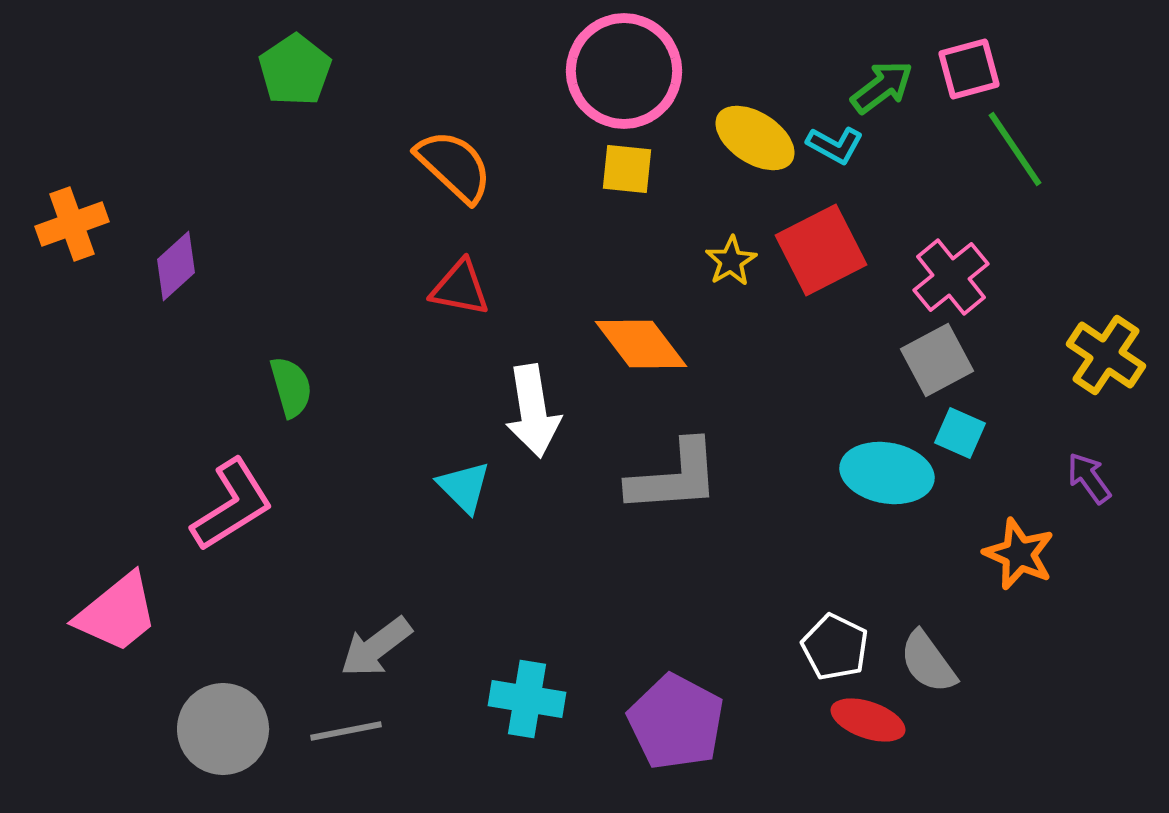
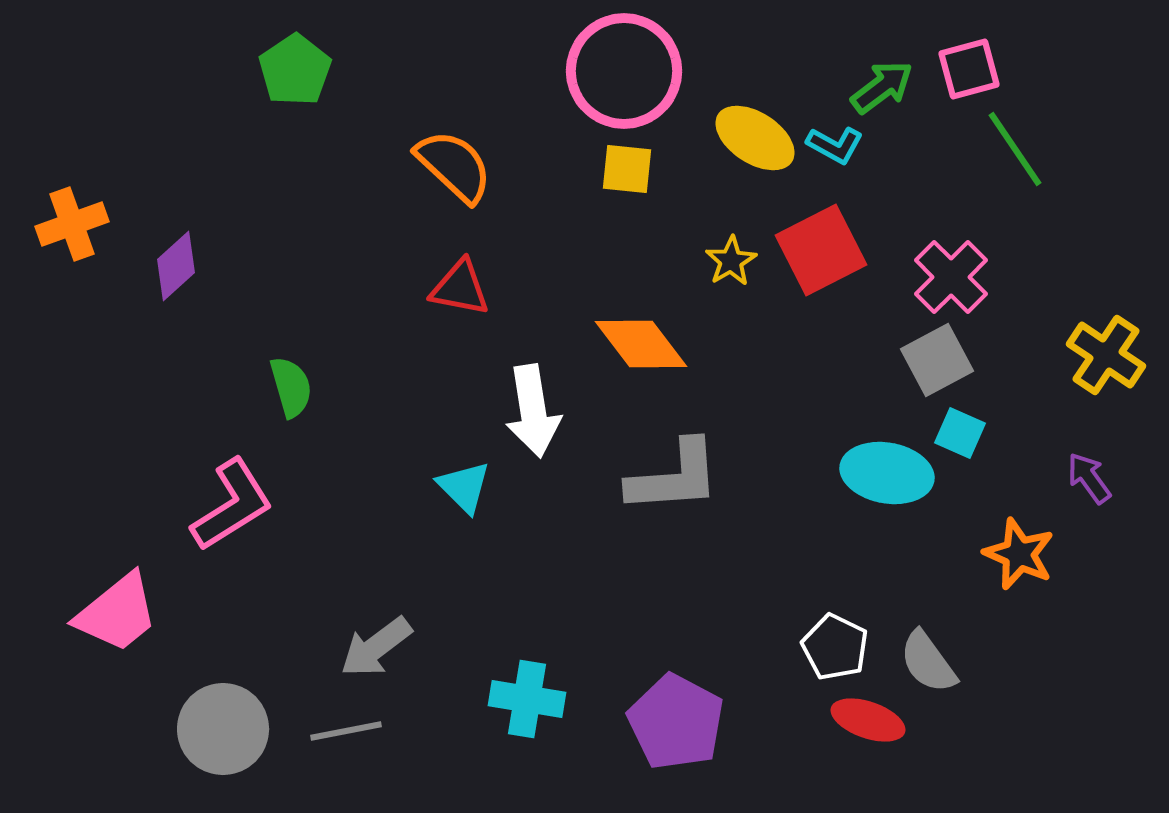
pink cross: rotated 6 degrees counterclockwise
